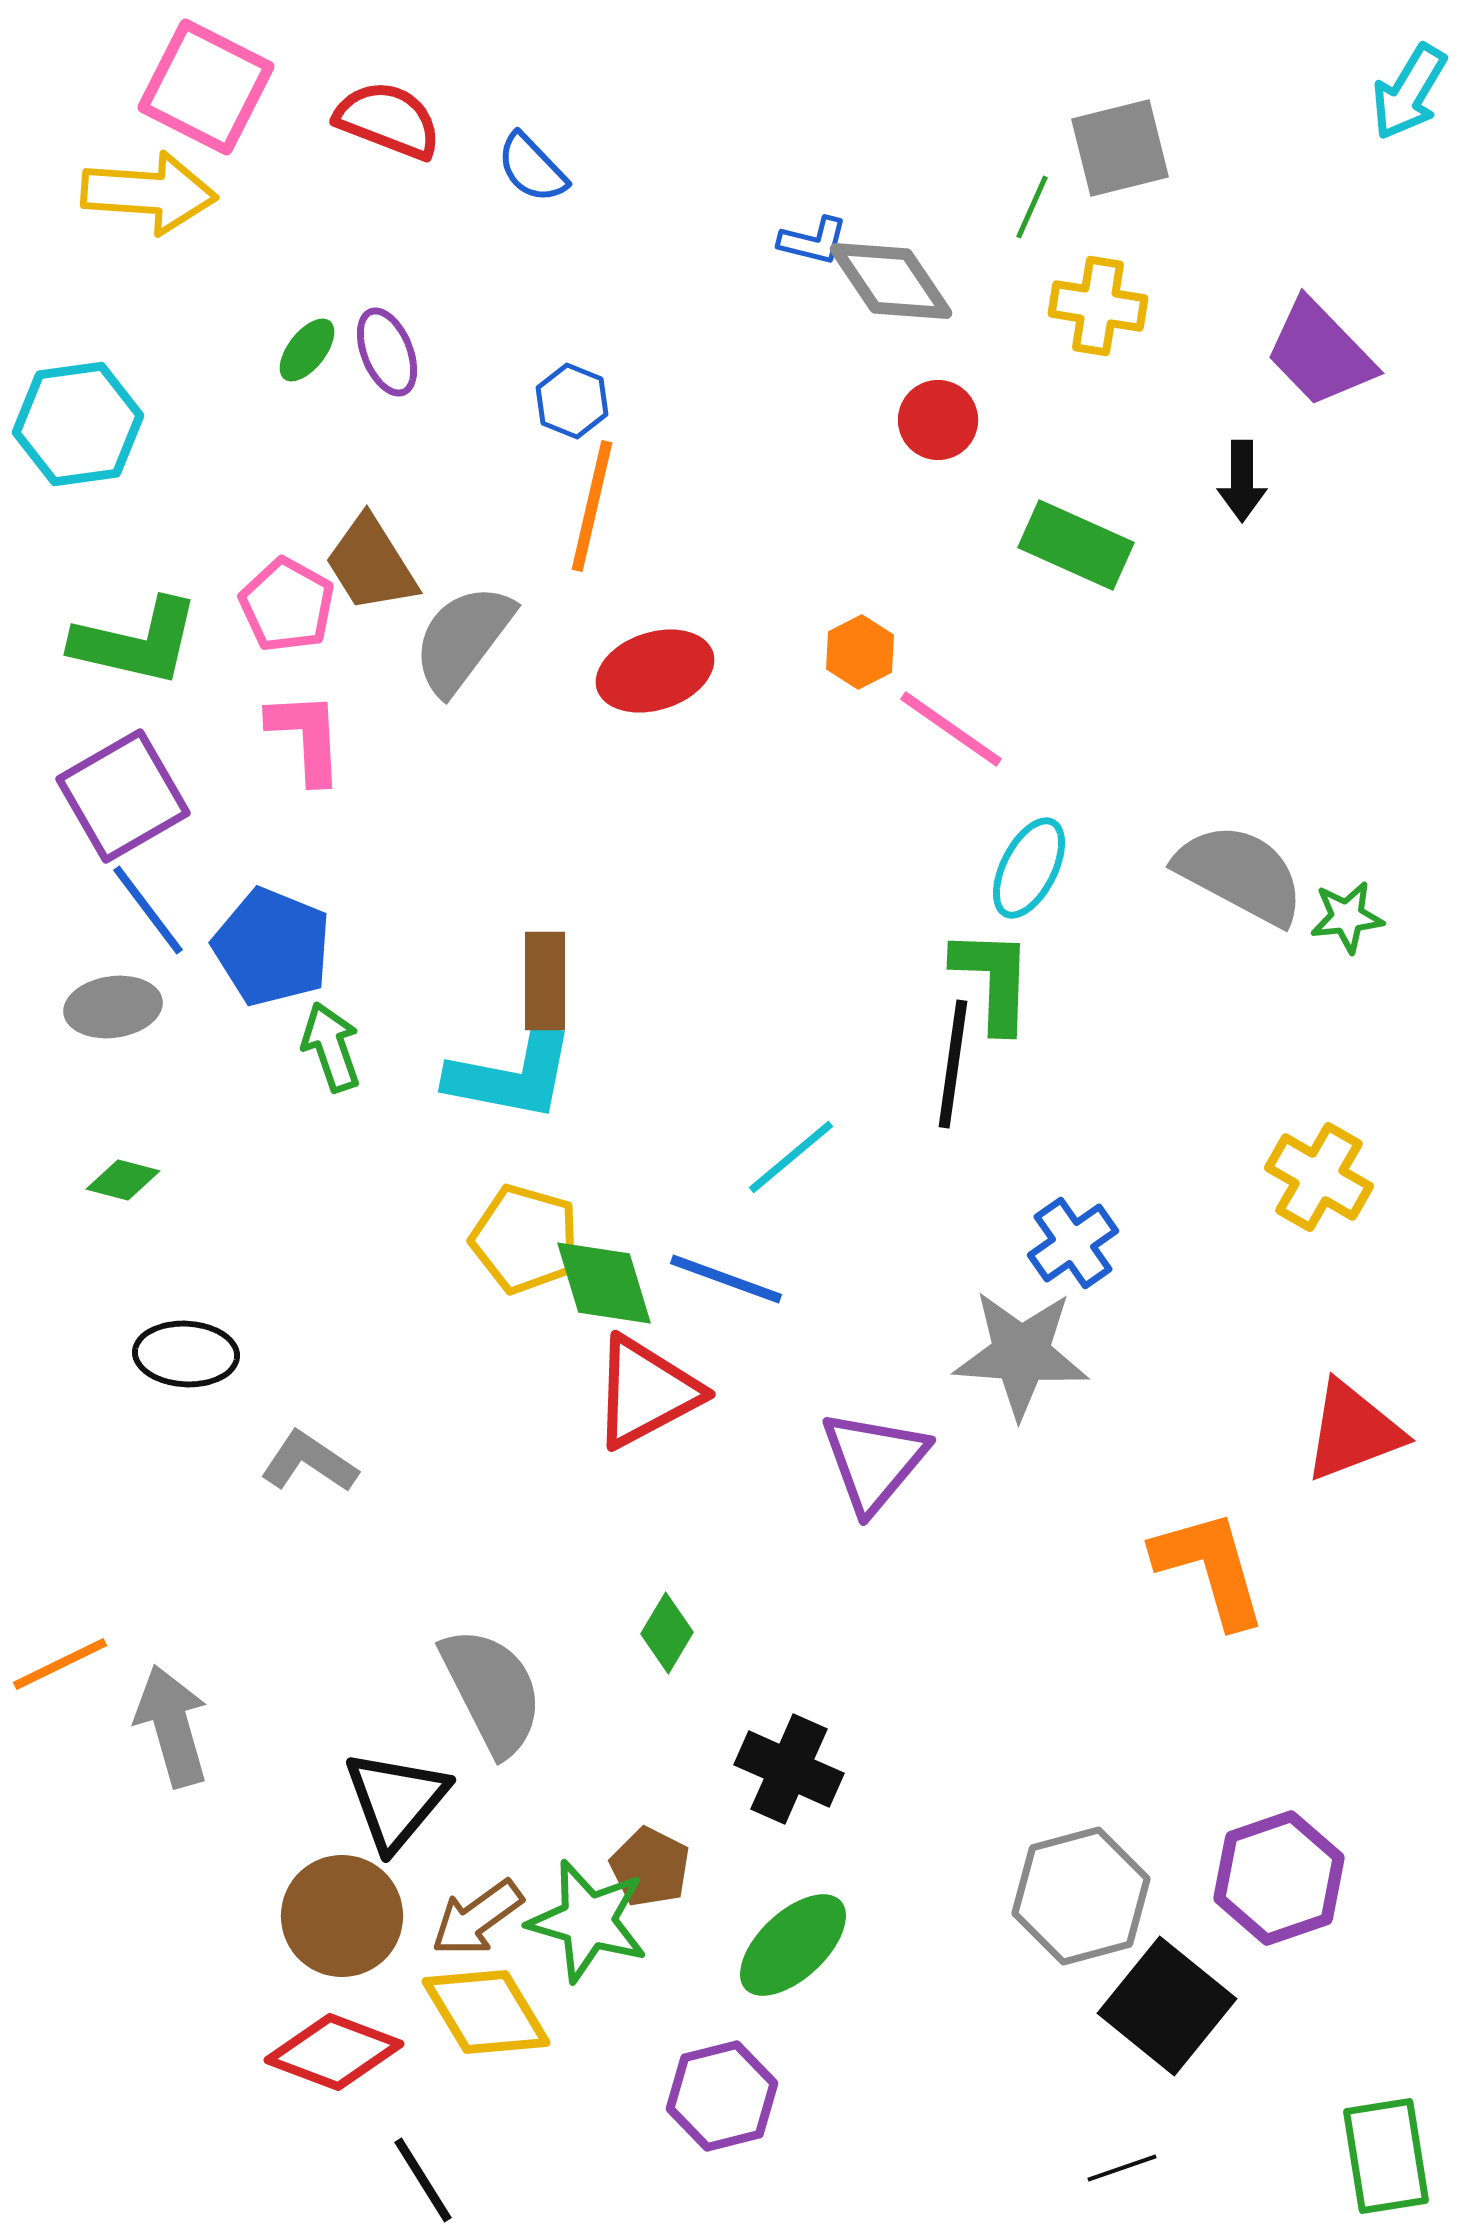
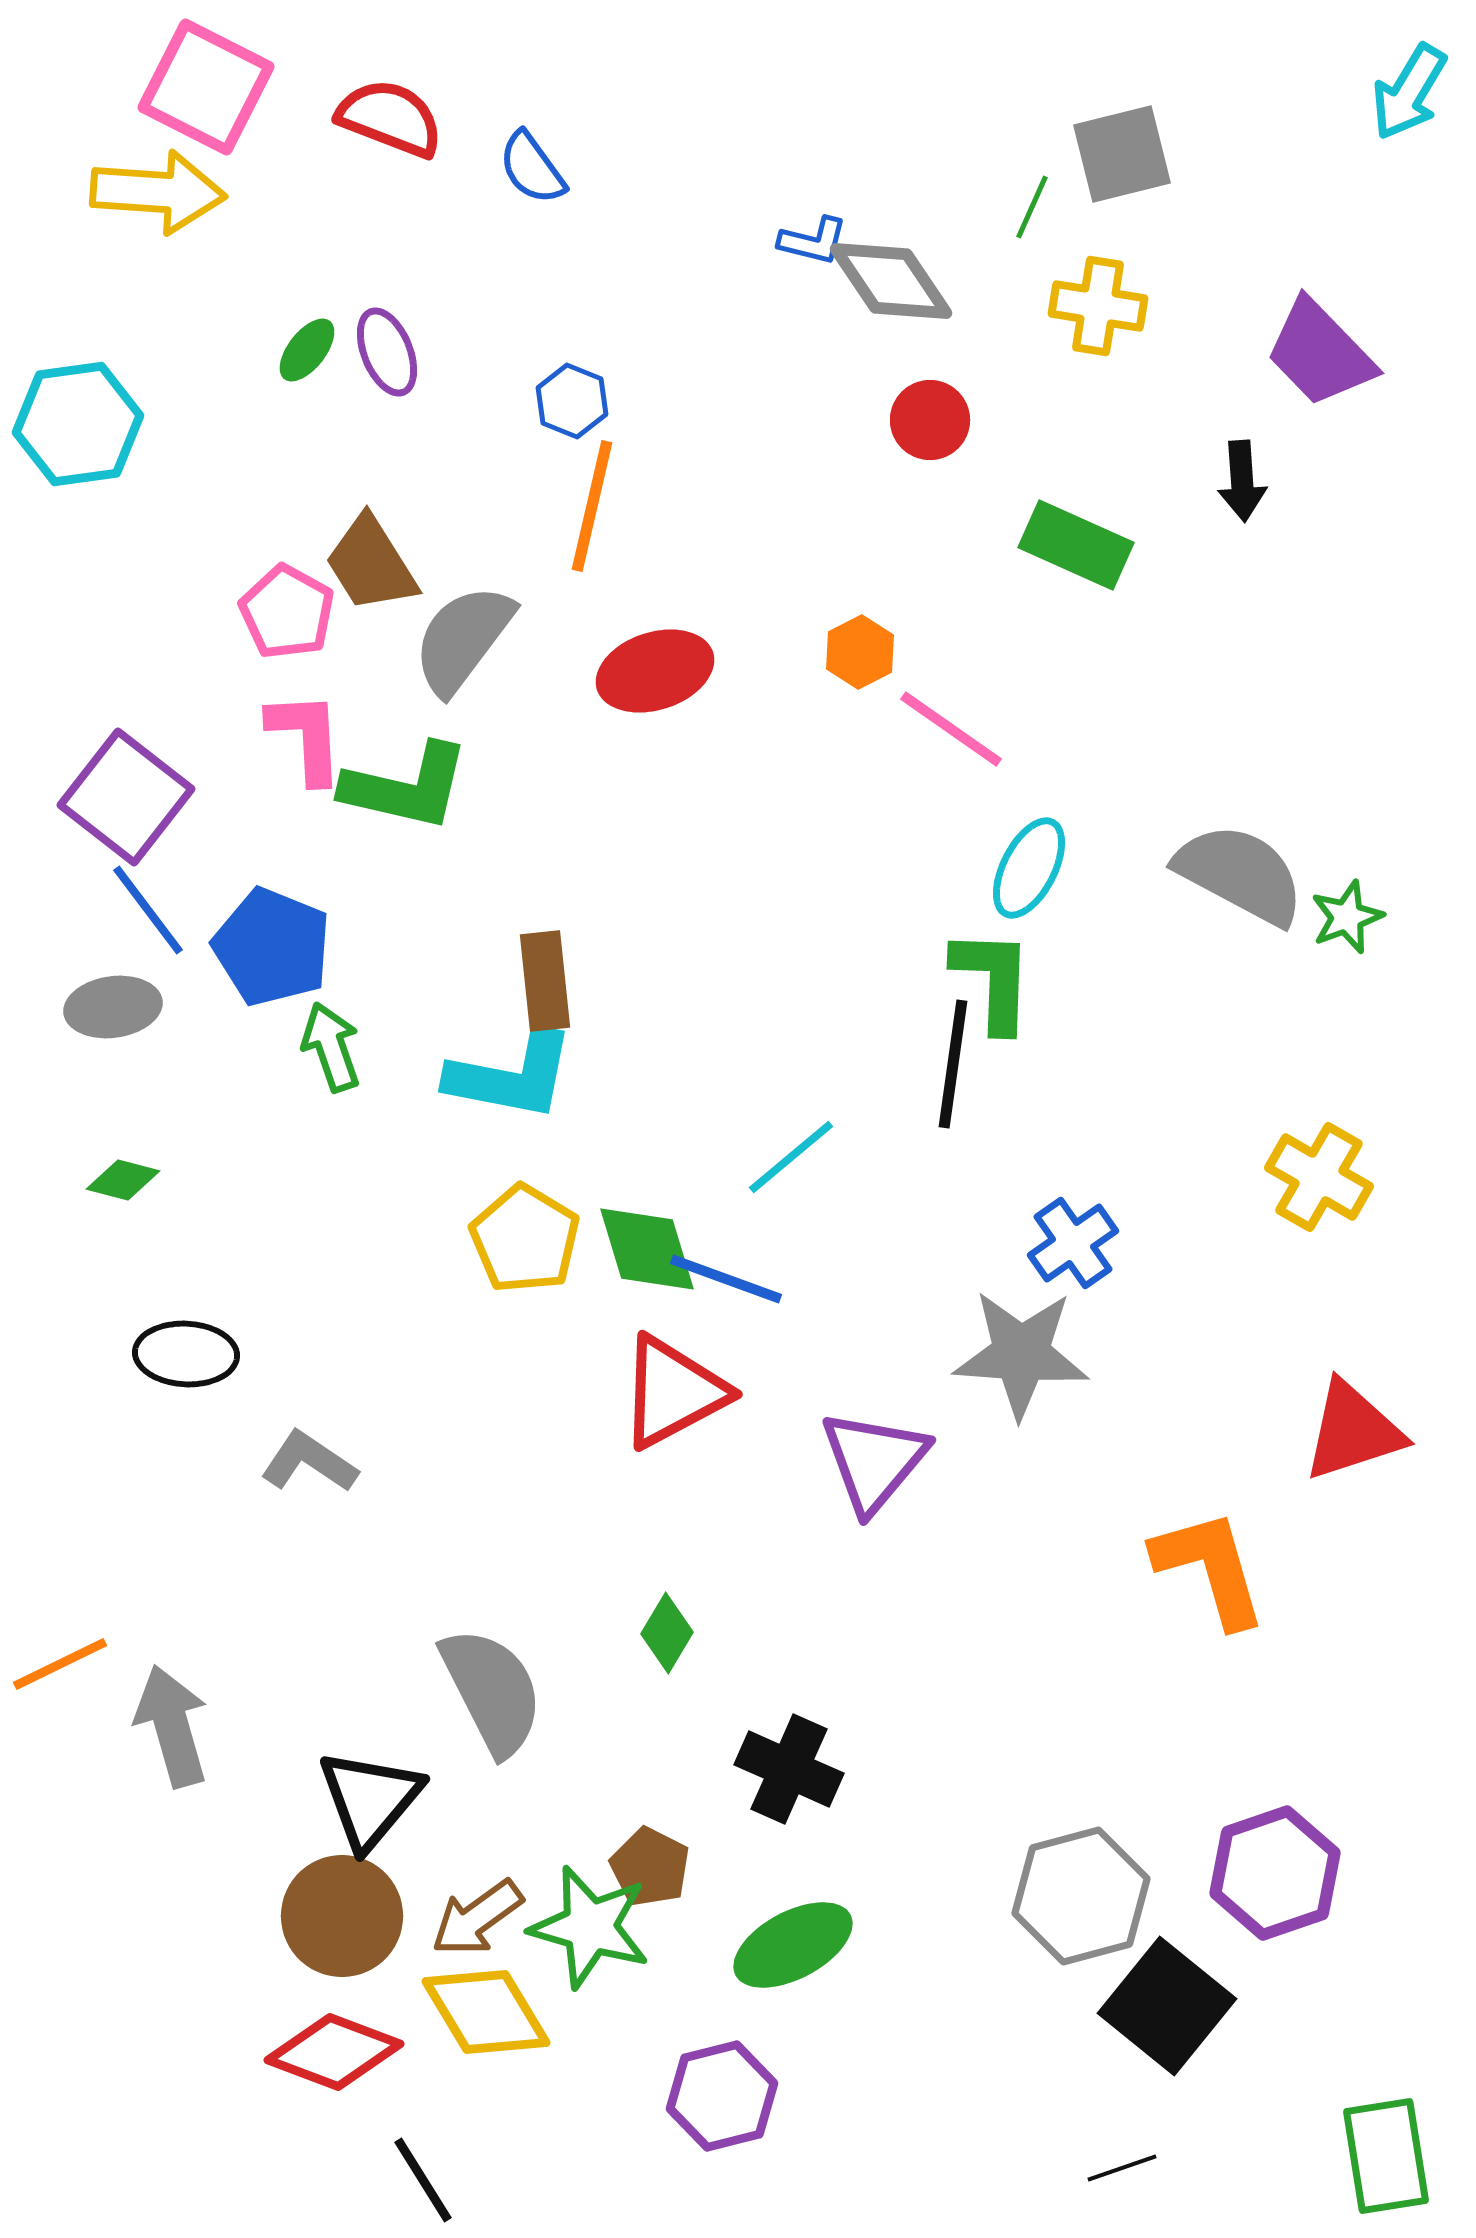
red semicircle at (388, 120): moved 2 px right, 2 px up
gray square at (1120, 148): moved 2 px right, 6 px down
blue semicircle at (532, 168): rotated 8 degrees clockwise
yellow arrow at (149, 193): moved 9 px right, 1 px up
red circle at (938, 420): moved 8 px left
black arrow at (1242, 481): rotated 4 degrees counterclockwise
pink pentagon at (287, 605): moved 7 px down
green L-shape at (136, 642): moved 270 px right, 145 px down
purple square at (123, 796): moved 3 px right, 1 px down; rotated 22 degrees counterclockwise
green star at (1347, 917): rotated 14 degrees counterclockwise
brown rectangle at (545, 981): rotated 6 degrees counterclockwise
yellow pentagon at (525, 1239): rotated 15 degrees clockwise
green diamond at (604, 1283): moved 43 px right, 34 px up
red triangle at (646, 1392): moved 27 px right
red triangle at (1353, 1431): rotated 3 degrees clockwise
black triangle at (396, 1800): moved 26 px left, 1 px up
purple hexagon at (1279, 1878): moved 4 px left, 5 px up
green star at (588, 1921): moved 2 px right, 6 px down
green ellipse at (793, 1945): rotated 15 degrees clockwise
